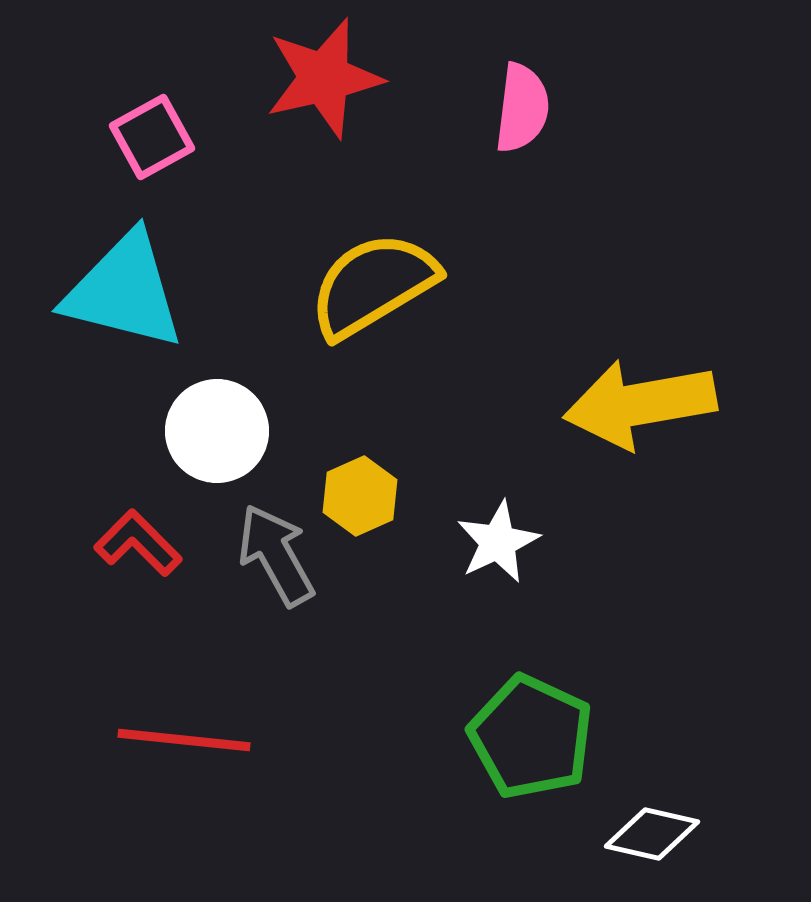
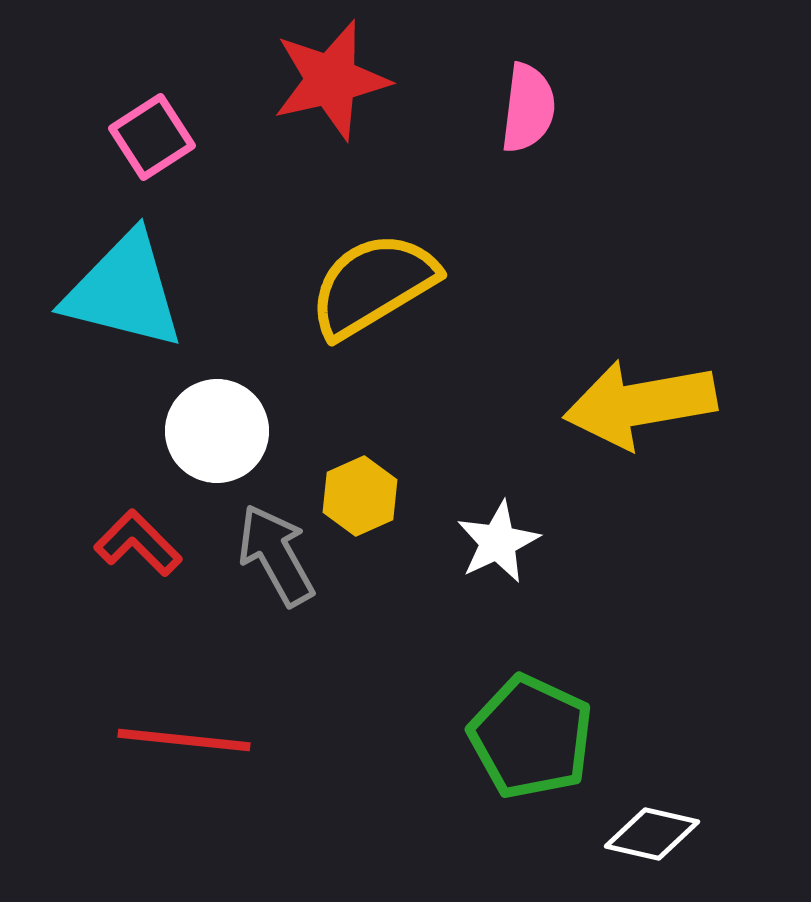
red star: moved 7 px right, 2 px down
pink semicircle: moved 6 px right
pink square: rotated 4 degrees counterclockwise
